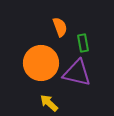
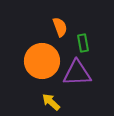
orange circle: moved 1 px right, 2 px up
purple triangle: rotated 16 degrees counterclockwise
yellow arrow: moved 2 px right, 1 px up
